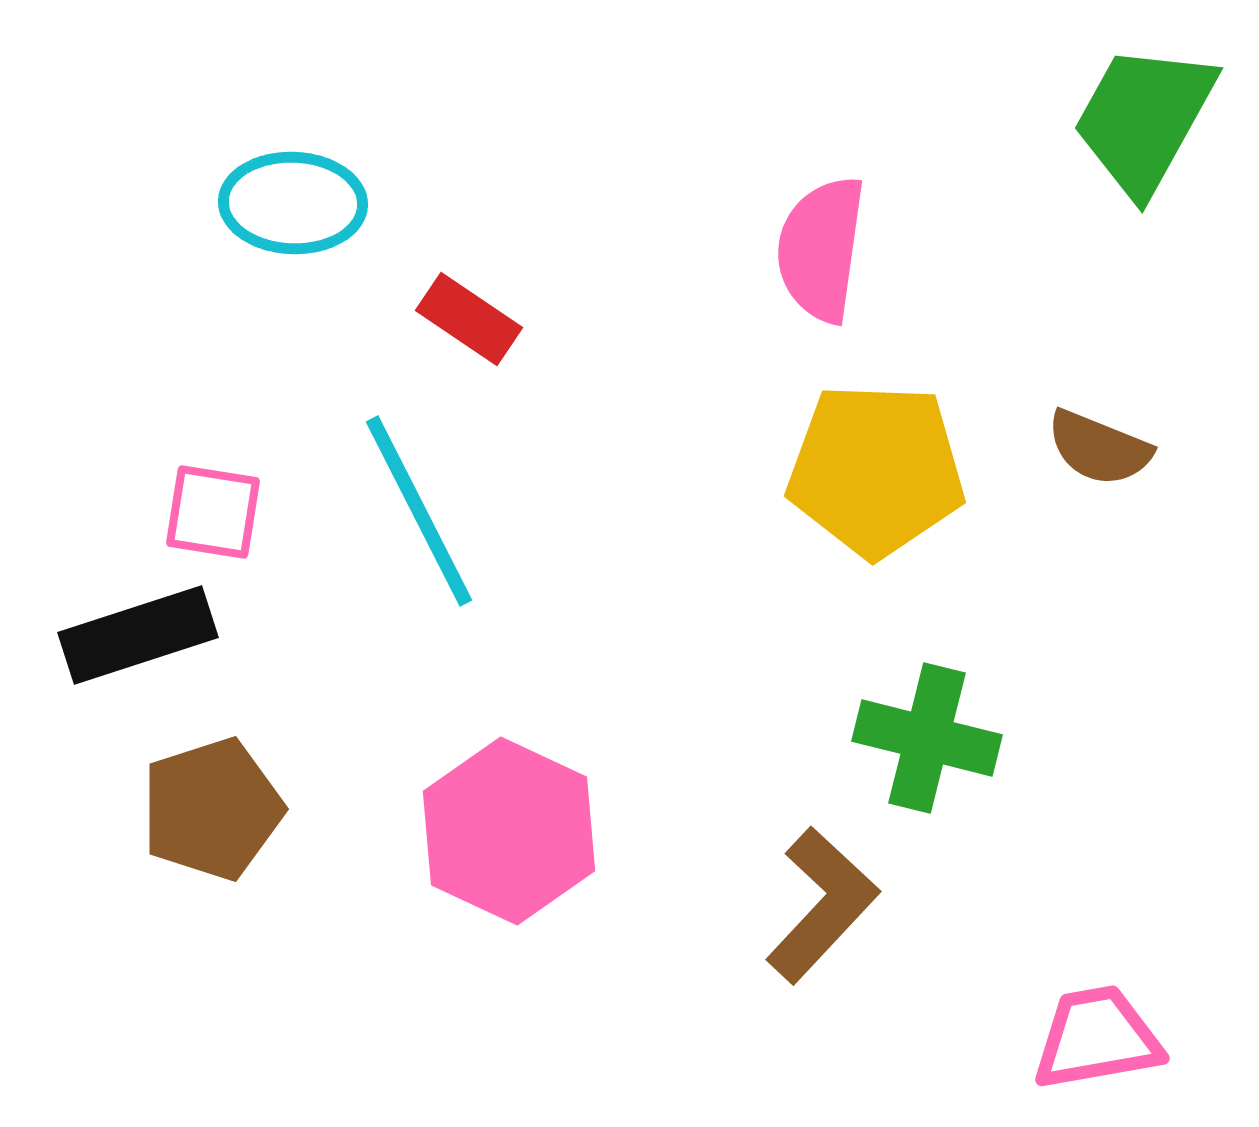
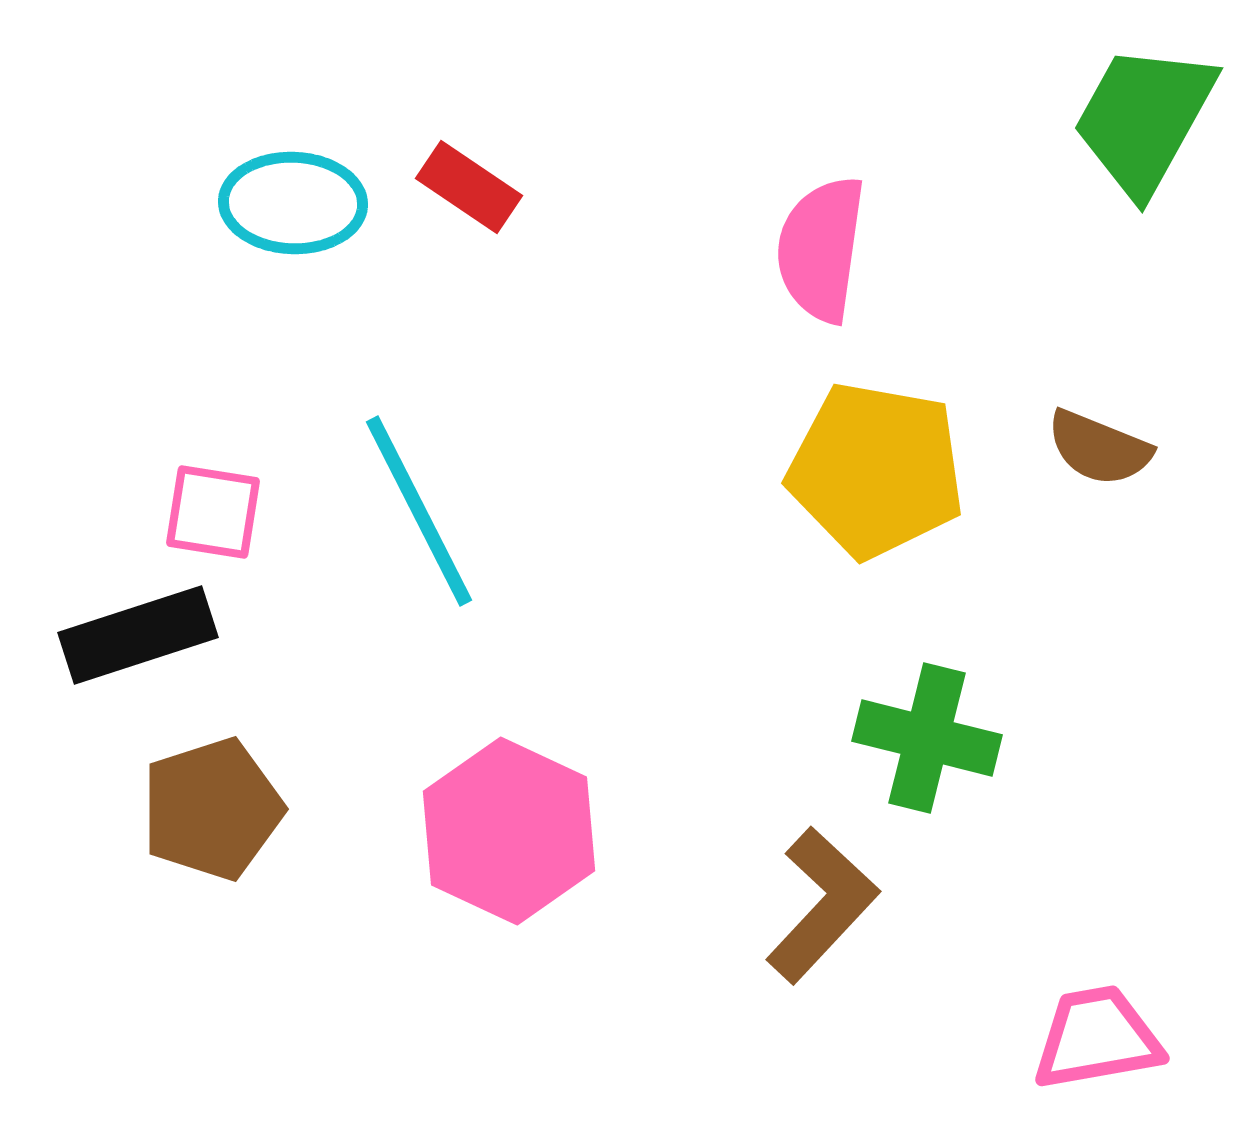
red rectangle: moved 132 px up
yellow pentagon: rotated 8 degrees clockwise
